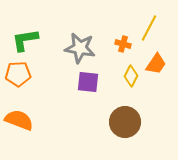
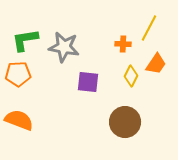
orange cross: rotated 14 degrees counterclockwise
gray star: moved 16 px left, 1 px up
